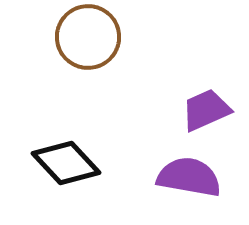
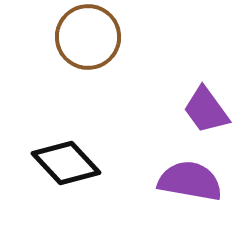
purple trapezoid: rotated 102 degrees counterclockwise
purple semicircle: moved 1 px right, 4 px down
